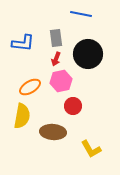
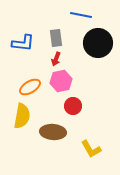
blue line: moved 1 px down
black circle: moved 10 px right, 11 px up
